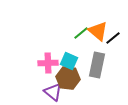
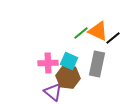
orange triangle: rotated 15 degrees counterclockwise
gray rectangle: moved 1 px up
brown hexagon: moved 1 px up
